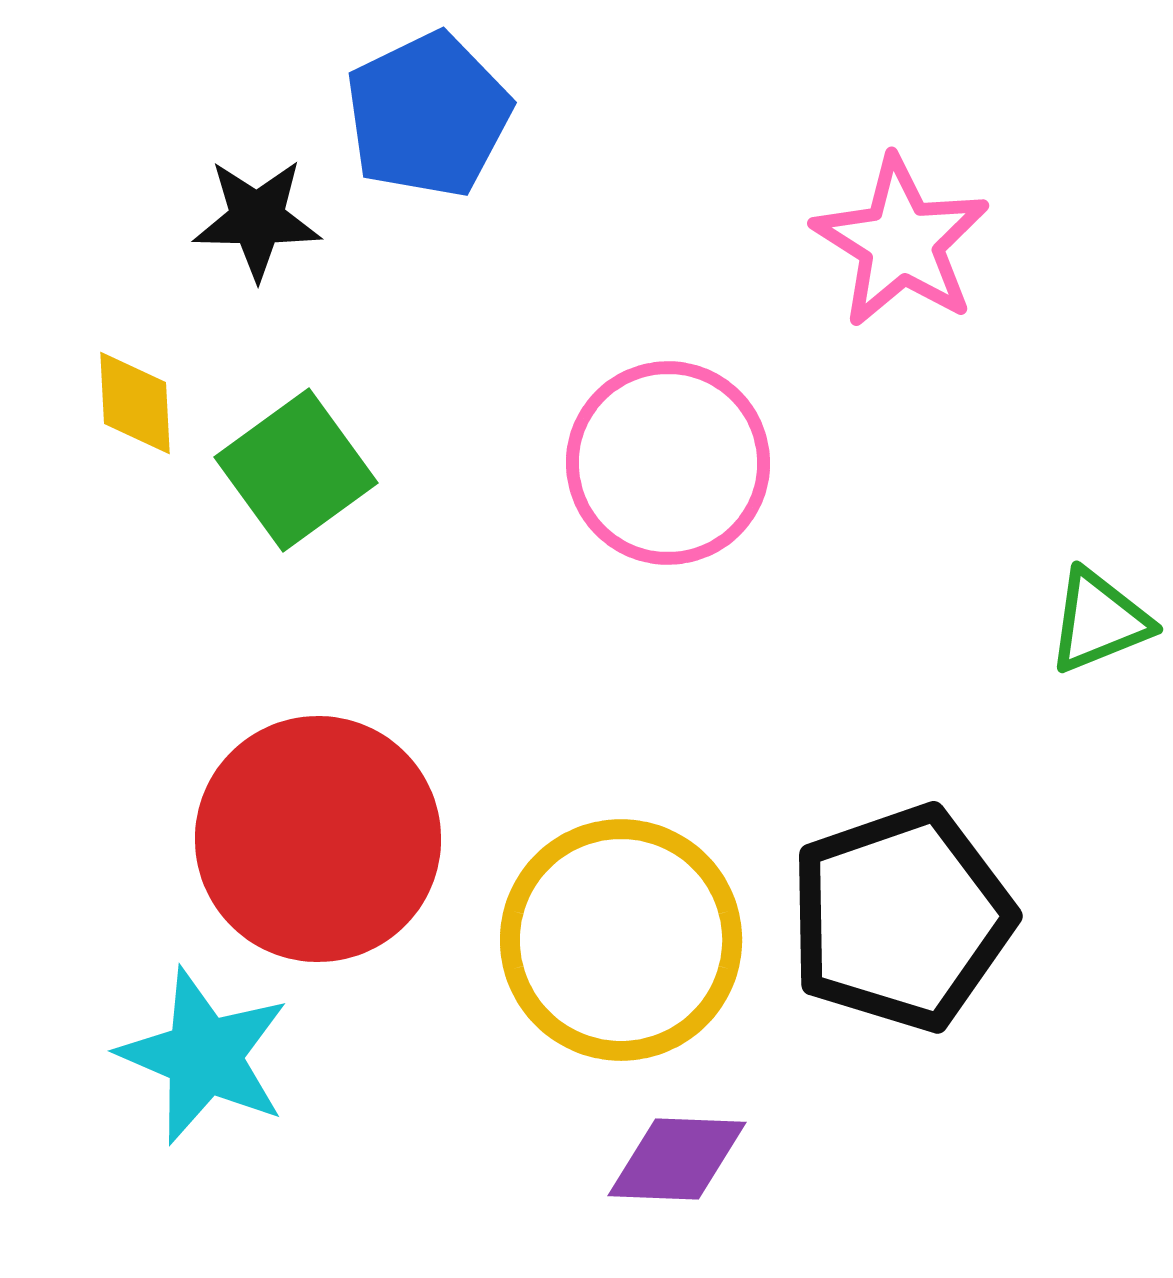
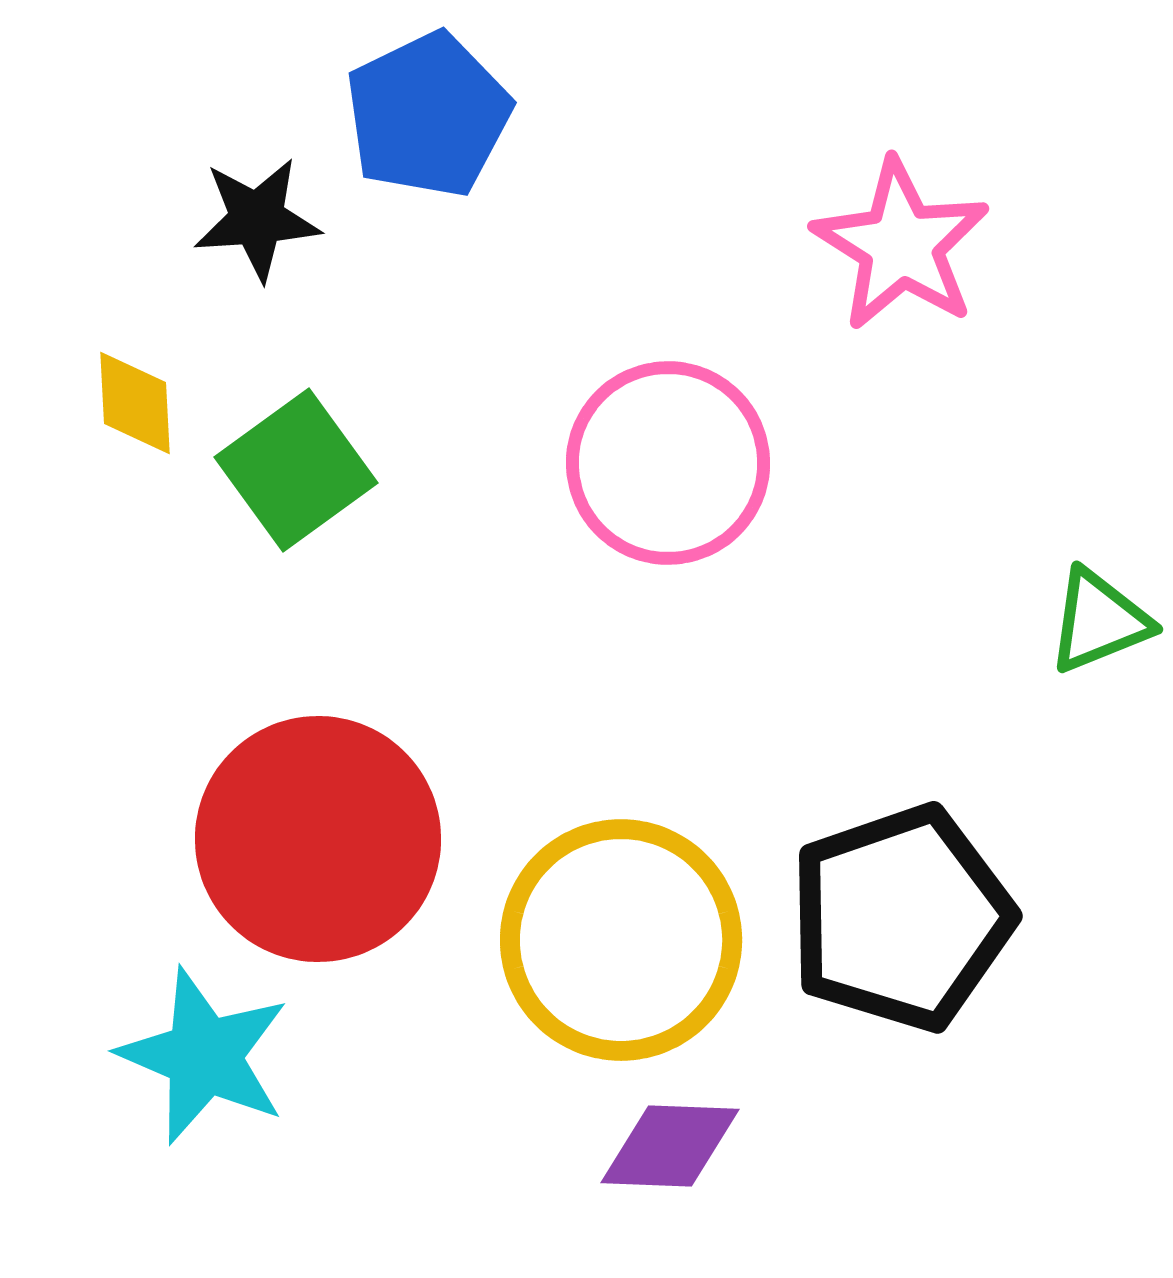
black star: rotated 5 degrees counterclockwise
pink star: moved 3 px down
purple diamond: moved 7 px left, 13 px up
